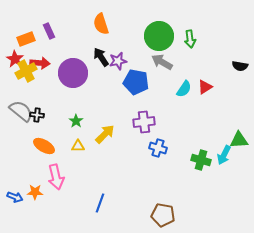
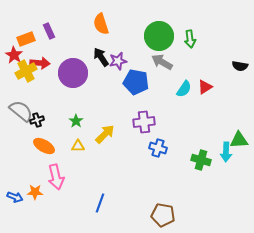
red star: moved 1 px left, 4 px up
black cross: moved 5 px down; rotated 24 degrees counterclockwise
cyan arrow: moved 2 px right, 3 px up; rotated 24 degrees counterclockwise
